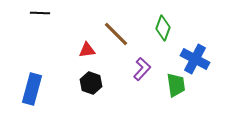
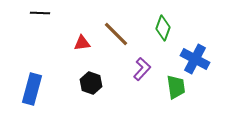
red triangle: moved 5 px left, 7 px up
green trapezoid: moved 2 px down
